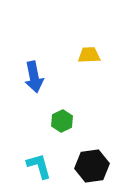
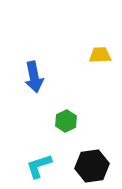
yellow trapezoid: moved 11 px right
green hexagon: moved 4 px right
cyan L-shape: rotated 92 degrees counterclockwise
